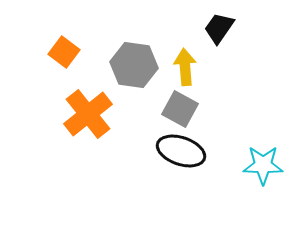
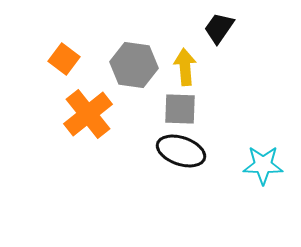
orange square: moved 7 px down
gray square: rotated 27 degrees counterclockwise
